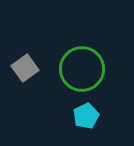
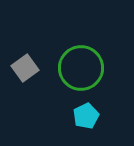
green circle: moved 1 px left, 1 px up
